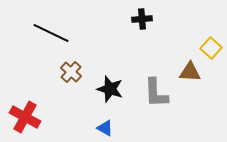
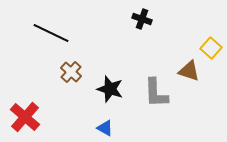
black cross: rotated 24 degrees clockwise
brown triangle: moved 1 px left, 1 px up; rotated 15 degrees clockwise
red cross: rotated 12 degrees clockwise
